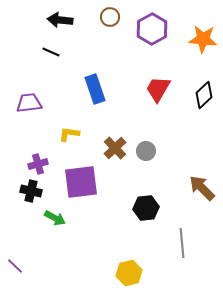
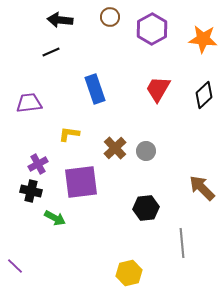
black line: rotated 48 degrees counterclockwise
purple cross: rotated 12 degrees counterclockwise
